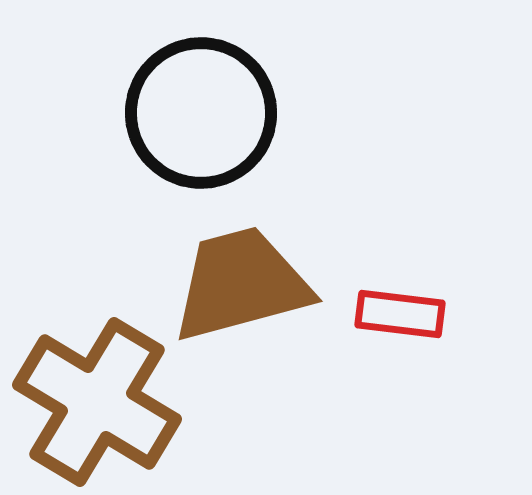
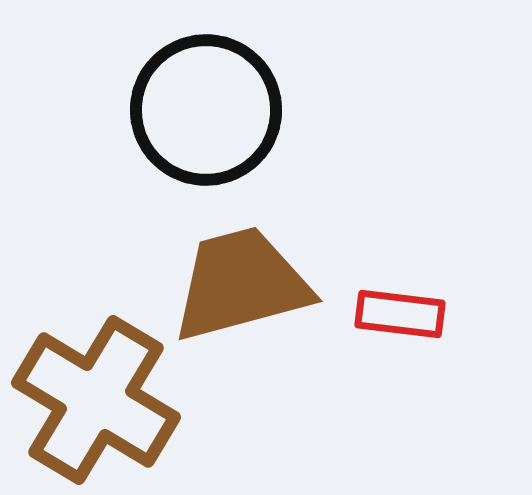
black circle: moved 5 px right, 3 px up
brown cross: moved 1 px left, 2 px up
